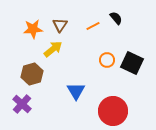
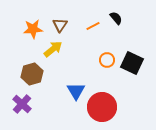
red circle: moved 11 px left, 4 px up
